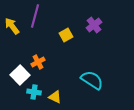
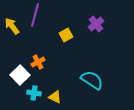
purple line: moved 1 px up
purple cross: moved 2 px right, 1 px up
cyan cross: moved 1 px down
